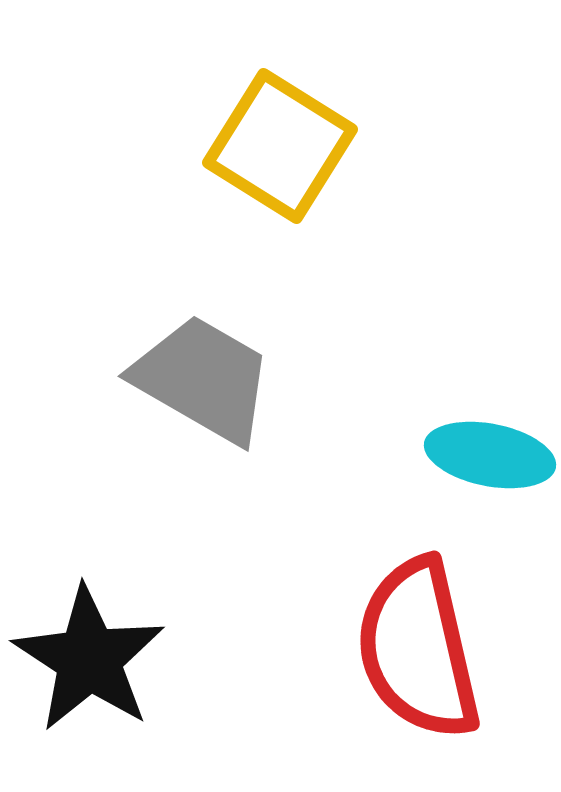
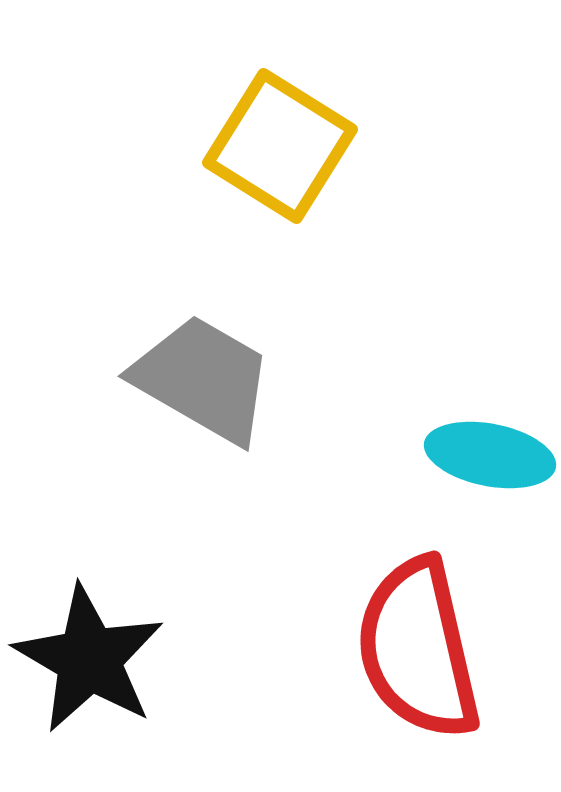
black star: rotated 3 degrees counterclockwise
